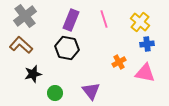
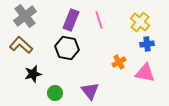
pink line: moved 5 px left, 1 px down
purple triangle: moved 1 px left
